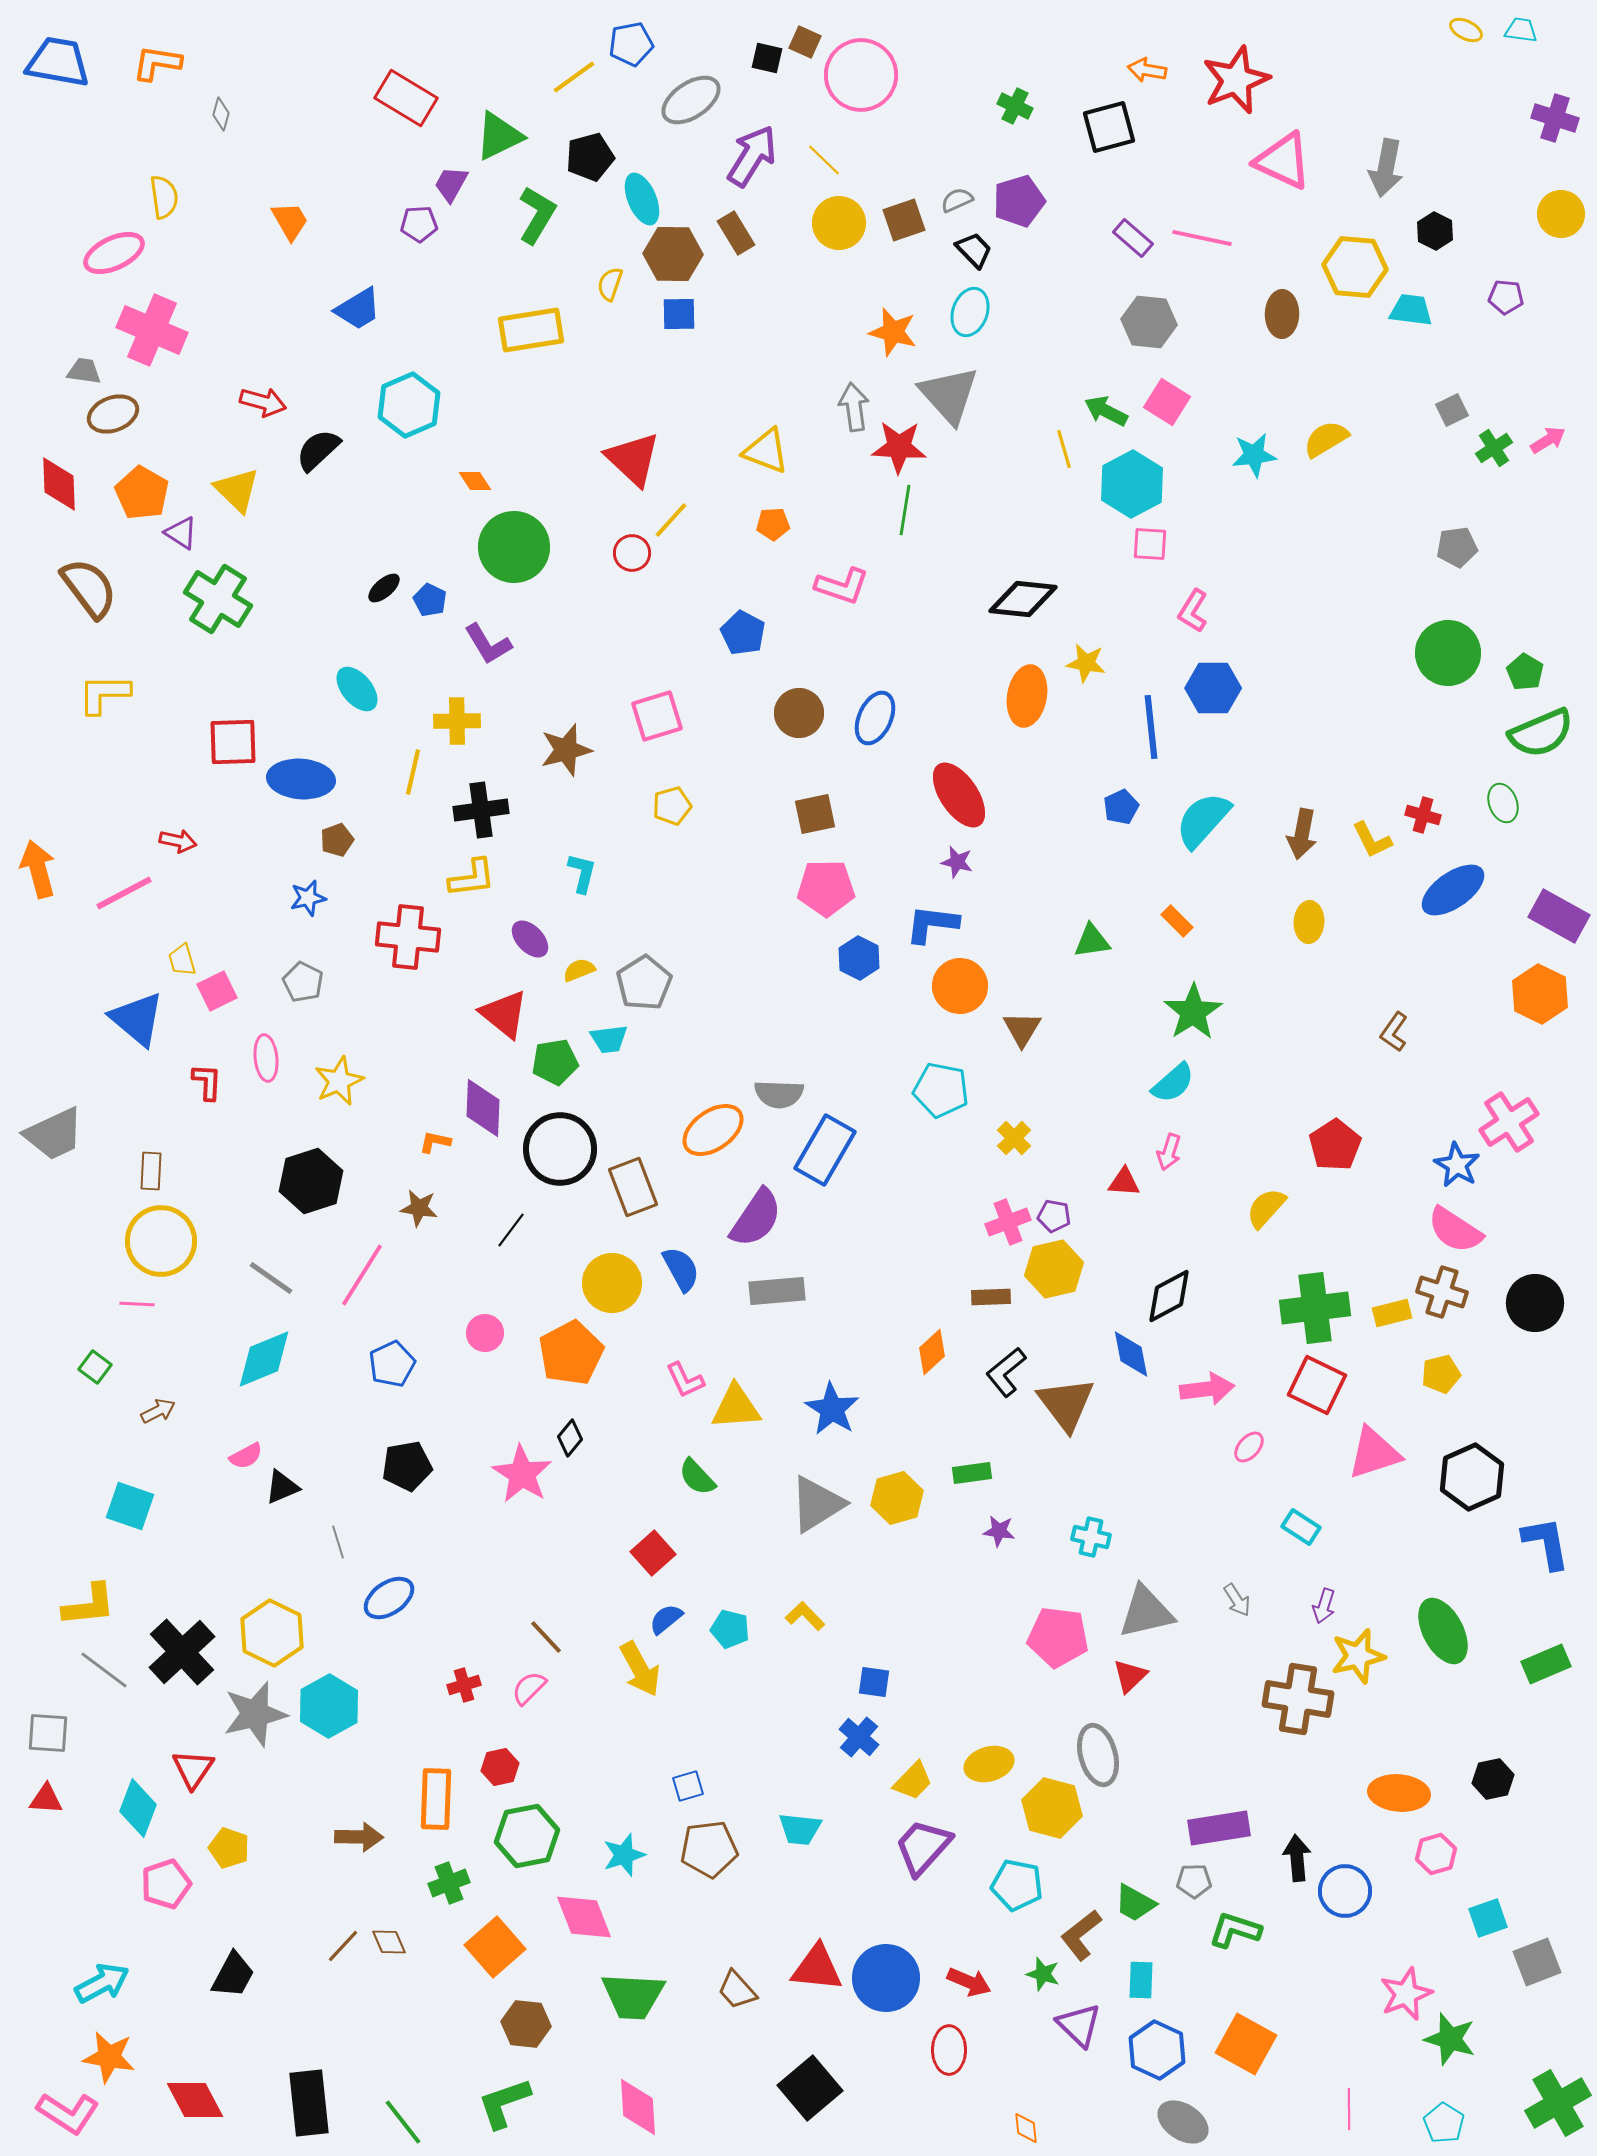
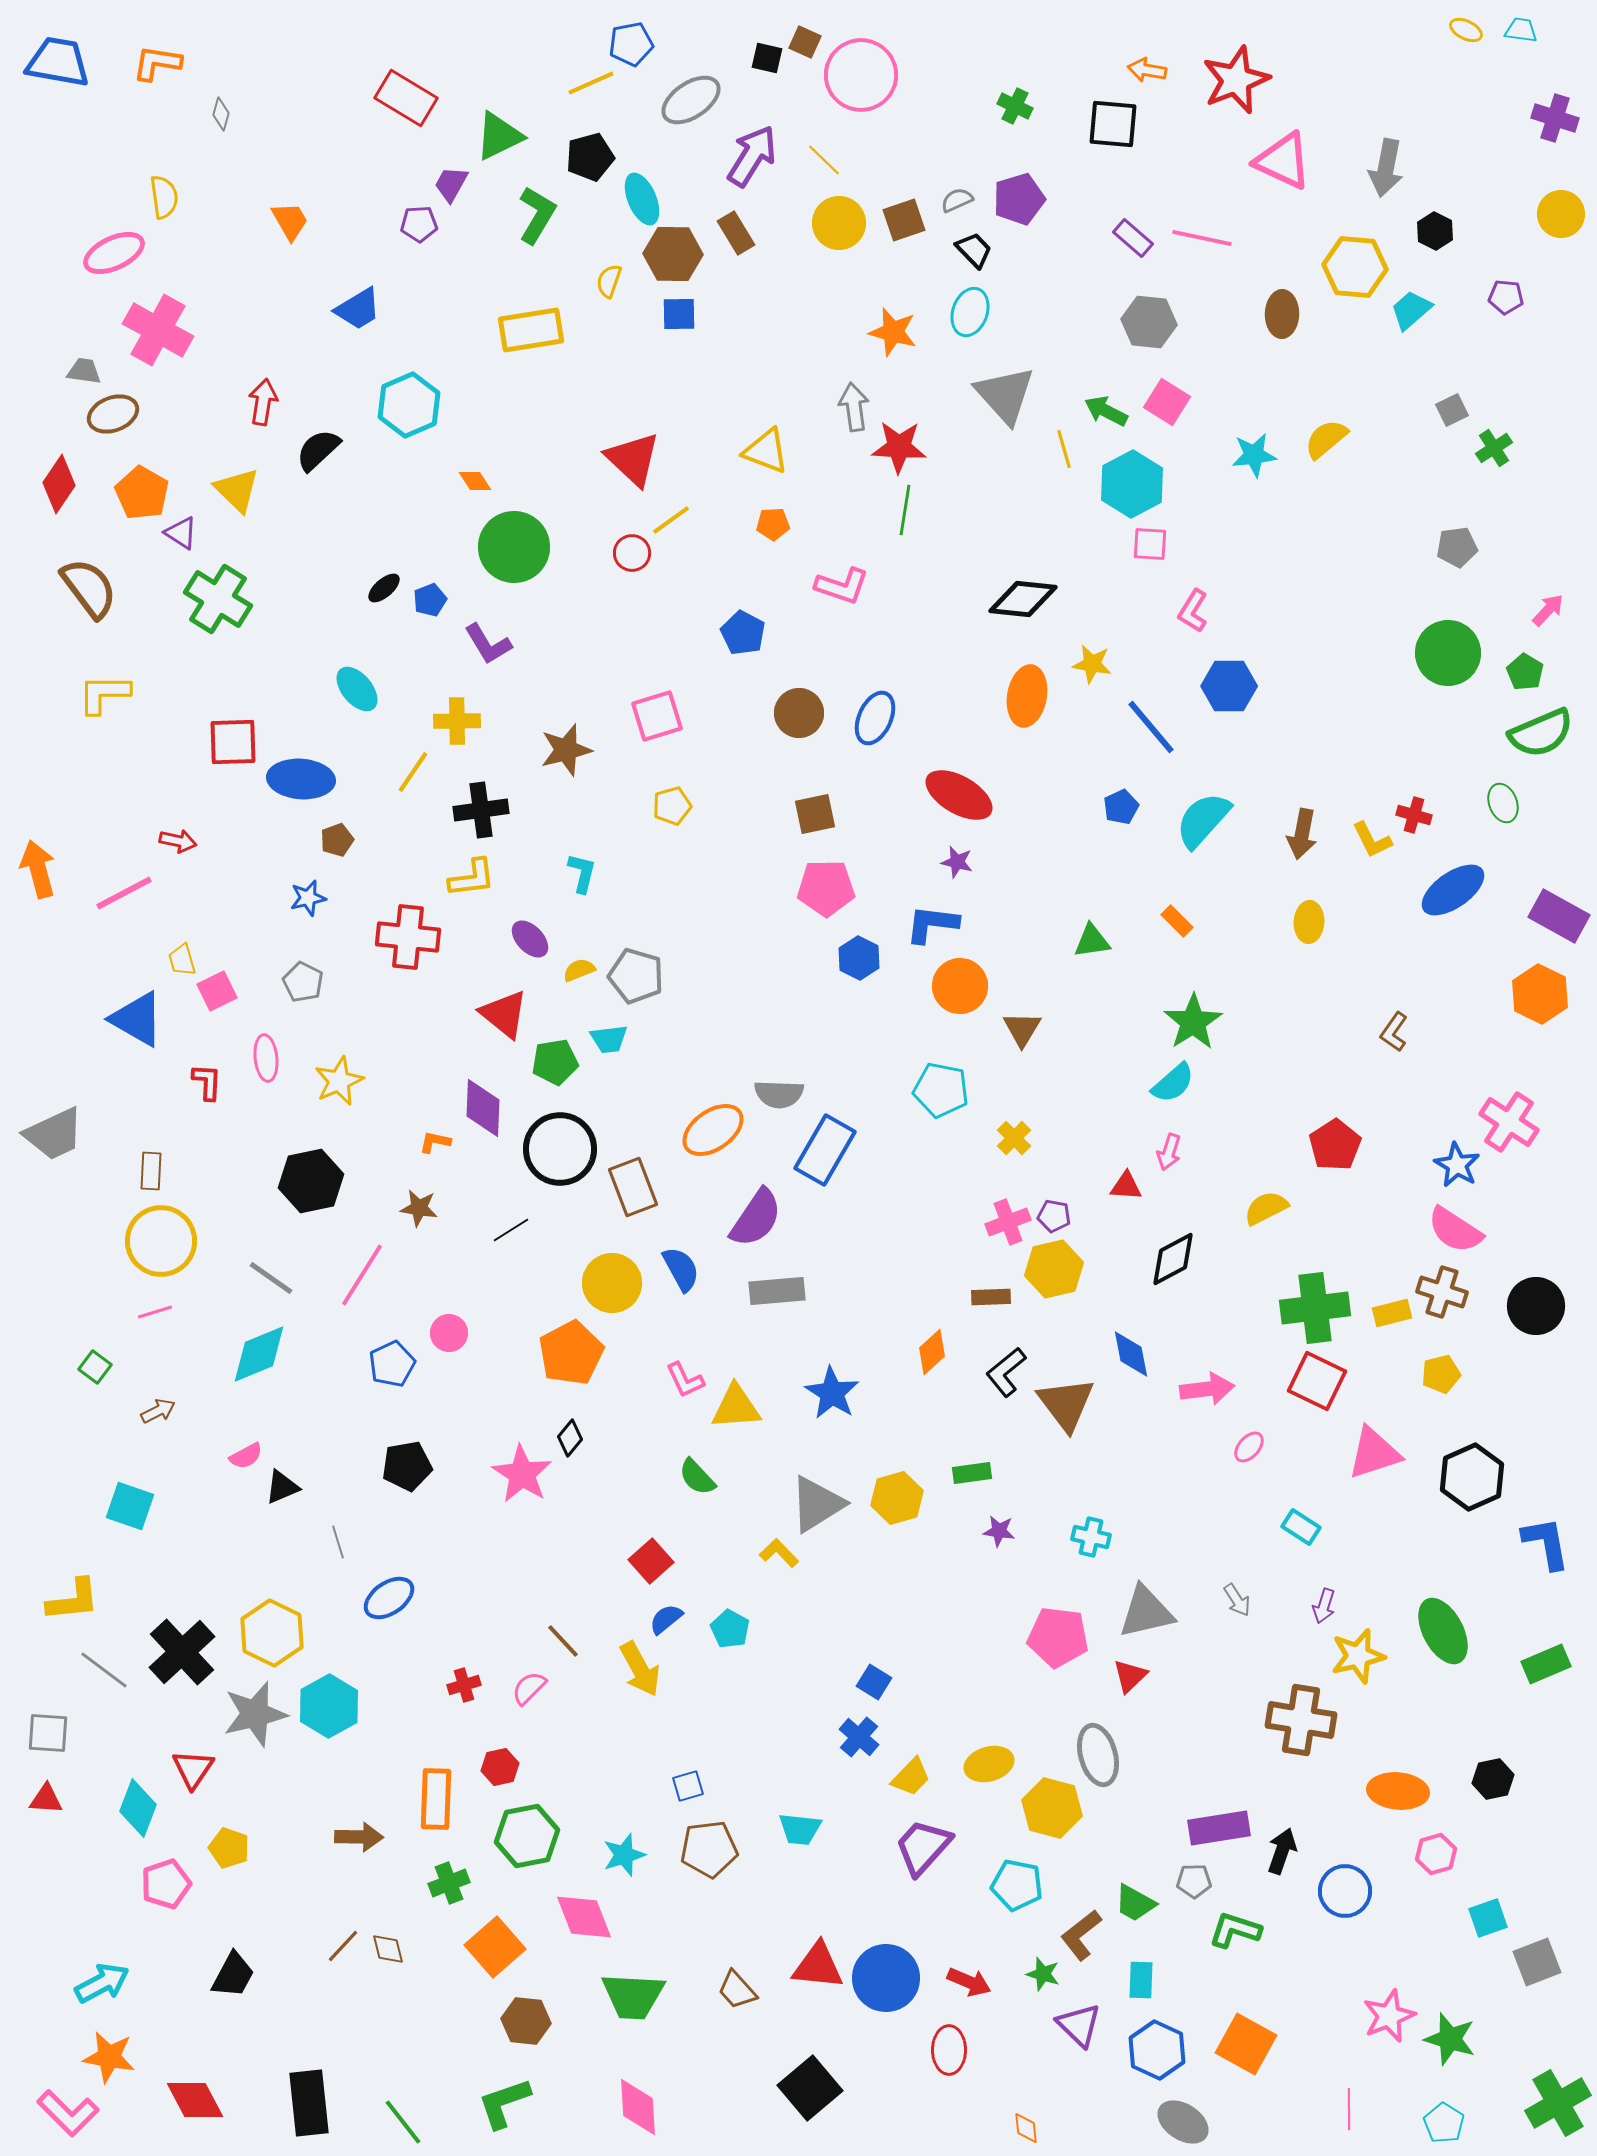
yellow line at (574, 77): moved 17 px right, 6 px down; rotated 12 degrees clockwise
black square at (1109, 127): moved 4 px right, 3 px up; rotated 20 degrees clockwise
purple pentagon at (1019, 201): moved 2 px up
yellow semicircle at (610, 284): moved 1 px left, 3 px up
cyan trapezoid at (1411, 310): rotated 48 degrees counterclockwise
pink cross at (152, 330): moved 6 px right; rotated 6 degrees clockwise
gray triangle at (949, 395): moved 56 px right
red arrow at (263, 402): rotated 96 degrees counterclockwise
yellow semicircle at (1326, 439): rotated 9 degrees counterclockwise
pink arrow at (1548, 440): moved 170 px down; rotated 15 degrees counterclockwise
red diamond at (59, 484): rotated 36 degrees clockwise
yellow line at (671, 520): rotated 12 degrees clockwise
blue pentagon at (430, 600): rotated 24 degrees clockwise
yellow star at (1086, 663): moved 6 px right, 1 px down
blue hexagon at (1213, 688): moved 16 px right, 2 px up
blue line at (1151, 727): rotated 34 degrees counterclockwise
yellow line at (413, 772): rotated 21 degrees clockwise
red ellipse at (959, 795): rotated 26 degrees counterclockwise
red cross at (1423, 815): moved 9 px left
gray pentagon at (644, 983): moved 8 px left, 7 px up; rotated 24 degrees counterclockwise
green star at (1193, 1012): moved 10 px down
blue triangle at (137, 1019): rotated 10 degrees counterclockwise
pink cross at (1509, 1122): rotated 24 degrees counterclockwise
black hexagon at (311, 1181): rotated 6 degrees clockwise
red triangle at (1124, 1182): moved 2 px right, 4 px down
yellow semicircle at (1266, 1208): rotated 21 degrees clockwise
black line at (511, 1230): rotated 21 degrees clockwise
black diamond at (1169, 1296): moved 4 px right, 37 px up
black circle at (1535, 1303): moved 1 px right, 3 px down
pink line at (137, 1304): moved 18 px right, 8 px down; rotated 20 degrees counterclockwise
pink circle at (485, 1333): moved 36 px left
cyan diamond at (264, 1359): moved 5 px left, 5 px up
red square at (1317, 1385): moved 4 px up
blue star at (832, 1409): moved 16 px up
red square at (653, 1553): moved 2 px left, 8 px down
yellow L-shape at (89, 1605): moved 16 px left, 5 px up
yellow L-shape at (805, 1616): moved 26 px left, 63 px up
cyan pentagon at (730, 1629): rotated 15 degrees clockwise
brown line at (546, 1637): moved 17 px right, 4 px down
blue square at (874, 1682): rotated 24 degrees clockwise
brown cross at (1298, 1699): moved 3 px right, 21 px down
yellow trapezoid at (913, 1781): moved 2 px left, 4 px up
orange ellipse at (1399, 1793): moved 1 px left, 2 px up
black arrow at (1297, 1858): moved 15 px left, 7 px up; rotated 24 degrees clockwise
brown diamond at (389, 1942): moved 1 px left, 7 px down; rotated 9 degrees clockwise
red triangle at (817, 1968): moved 1 px right, 2 px up
pink star at (1406, 1994): moved 17 px left, 22 px down
brown hexagon at (526, 2024): moved 3 px up
pink L-shape at (68, 2113): rotated 12 degrees clockwise
